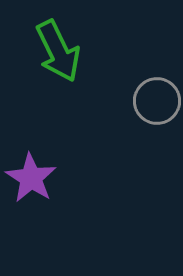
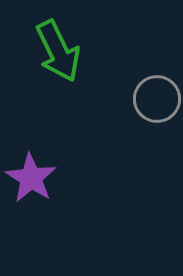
gray circle: moved 2 px up
